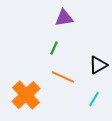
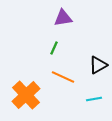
purple triangle: moved 1 px left
cyan line: rotated 49 degrees clockwise
